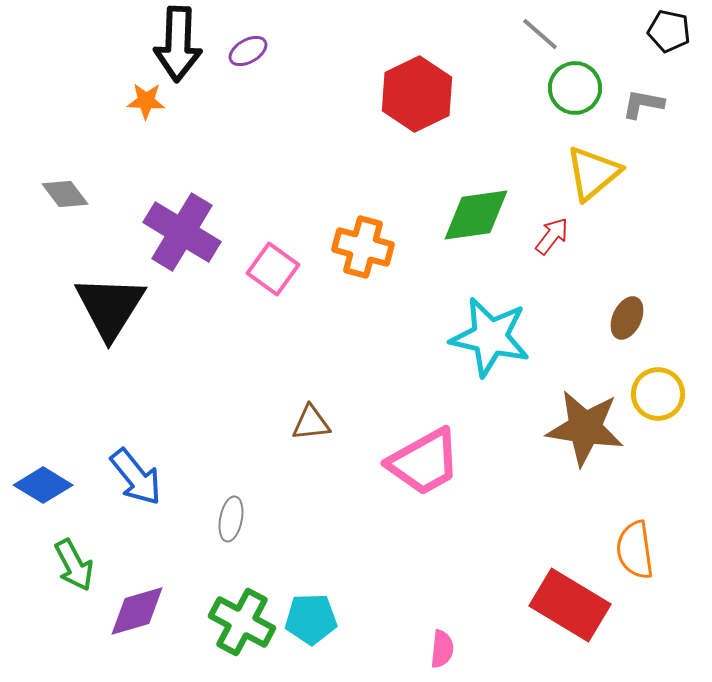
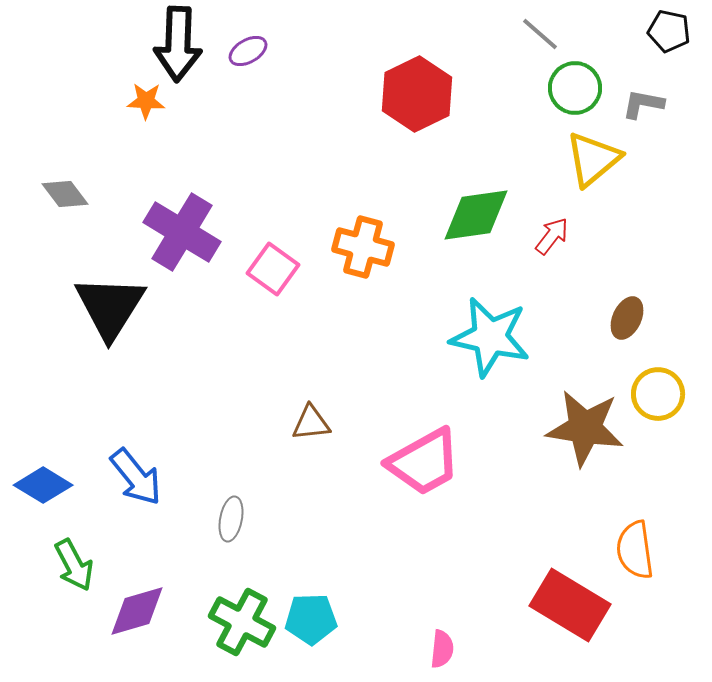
yellow triangle: moved 14 px up
